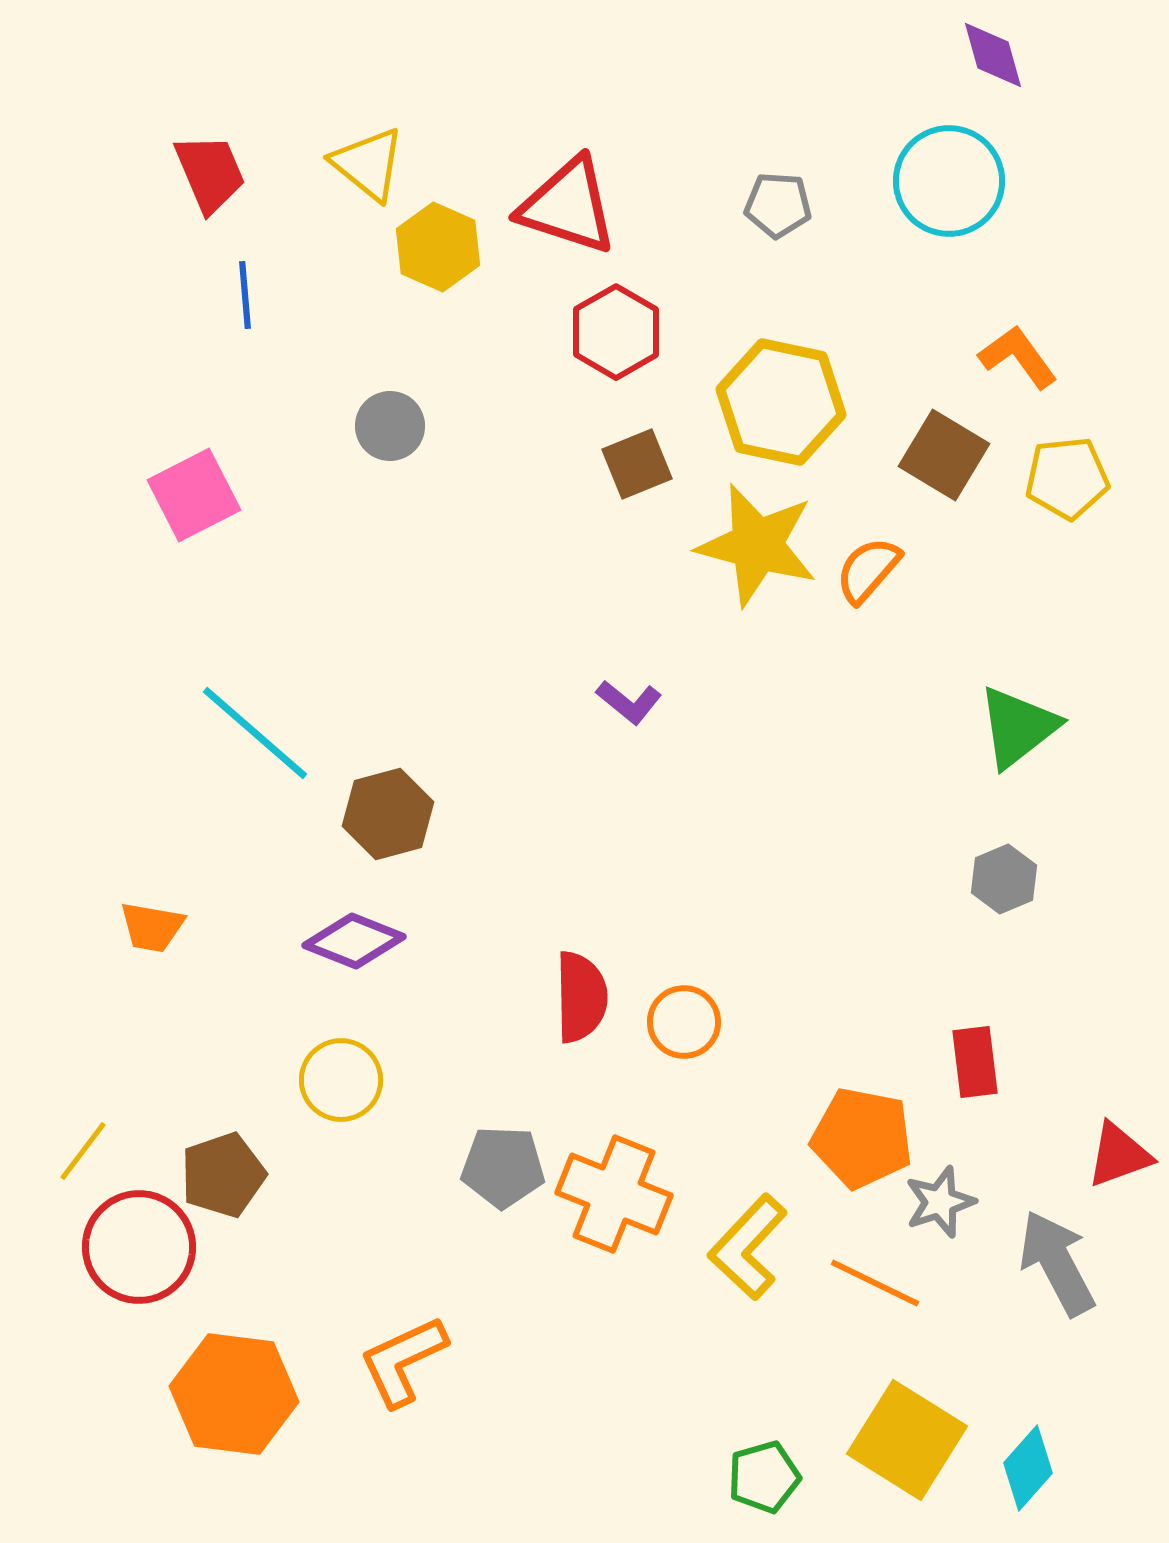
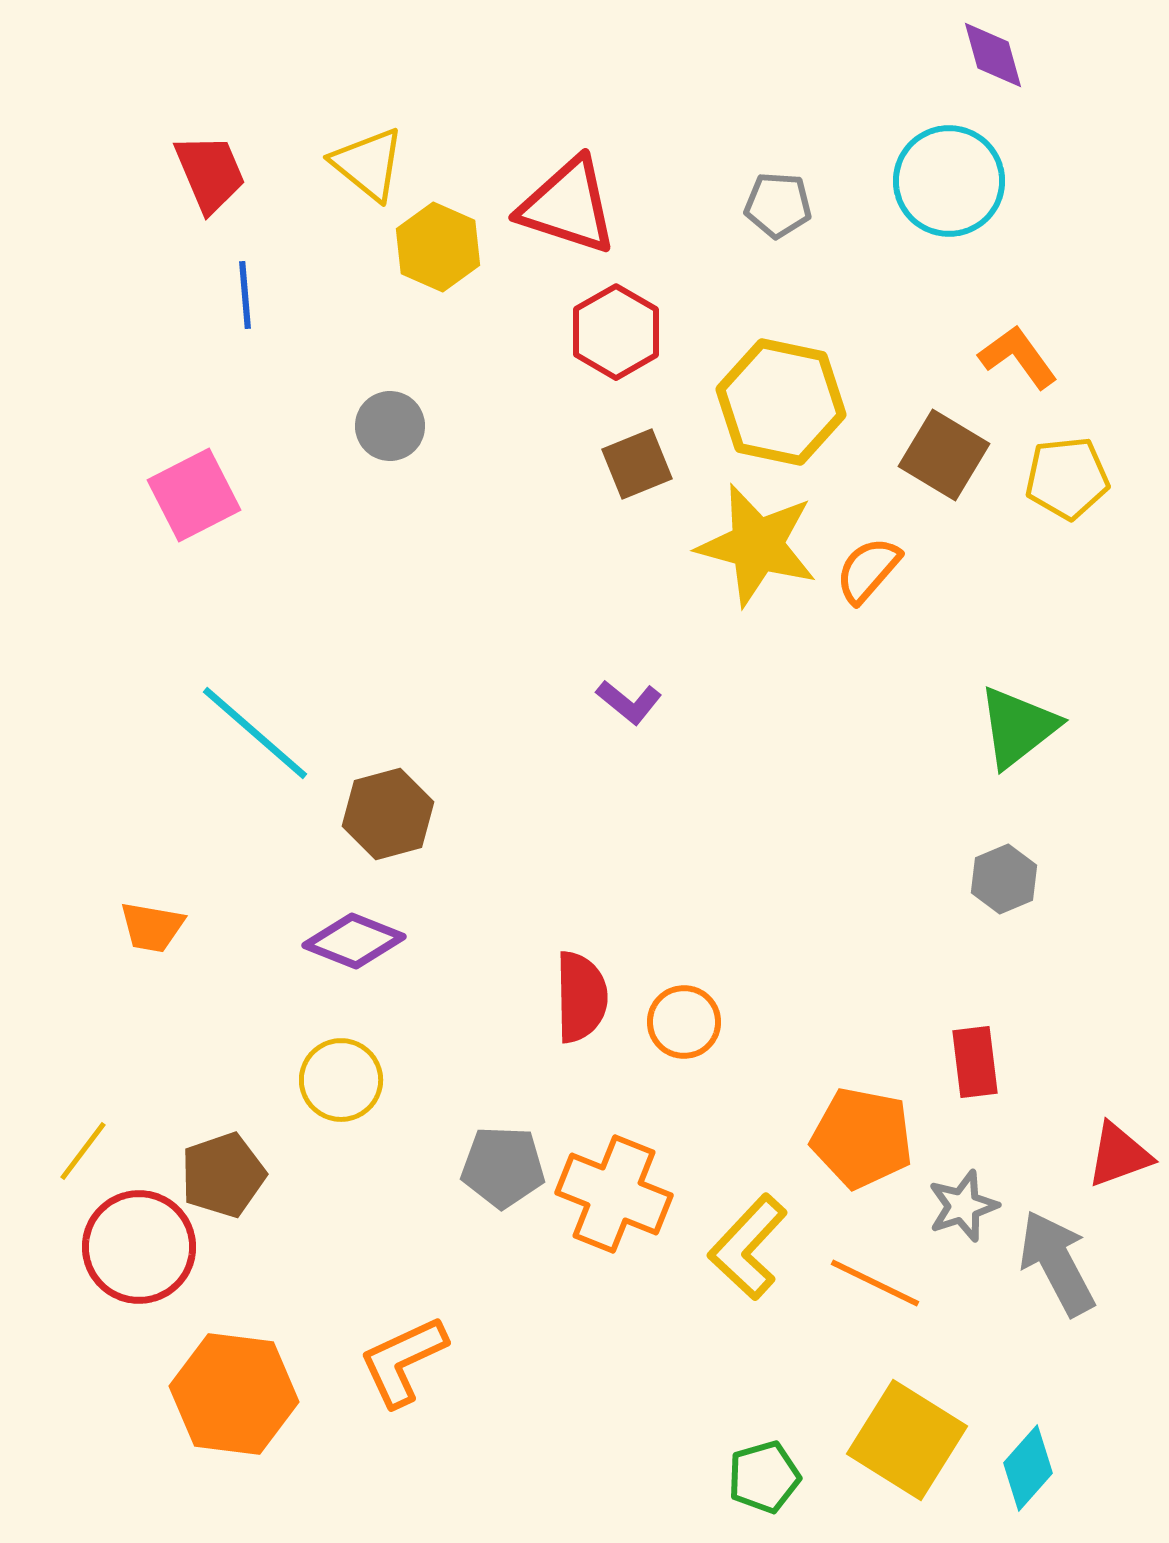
gray star at (940, 1202): moved 23 px right, 4 px down
